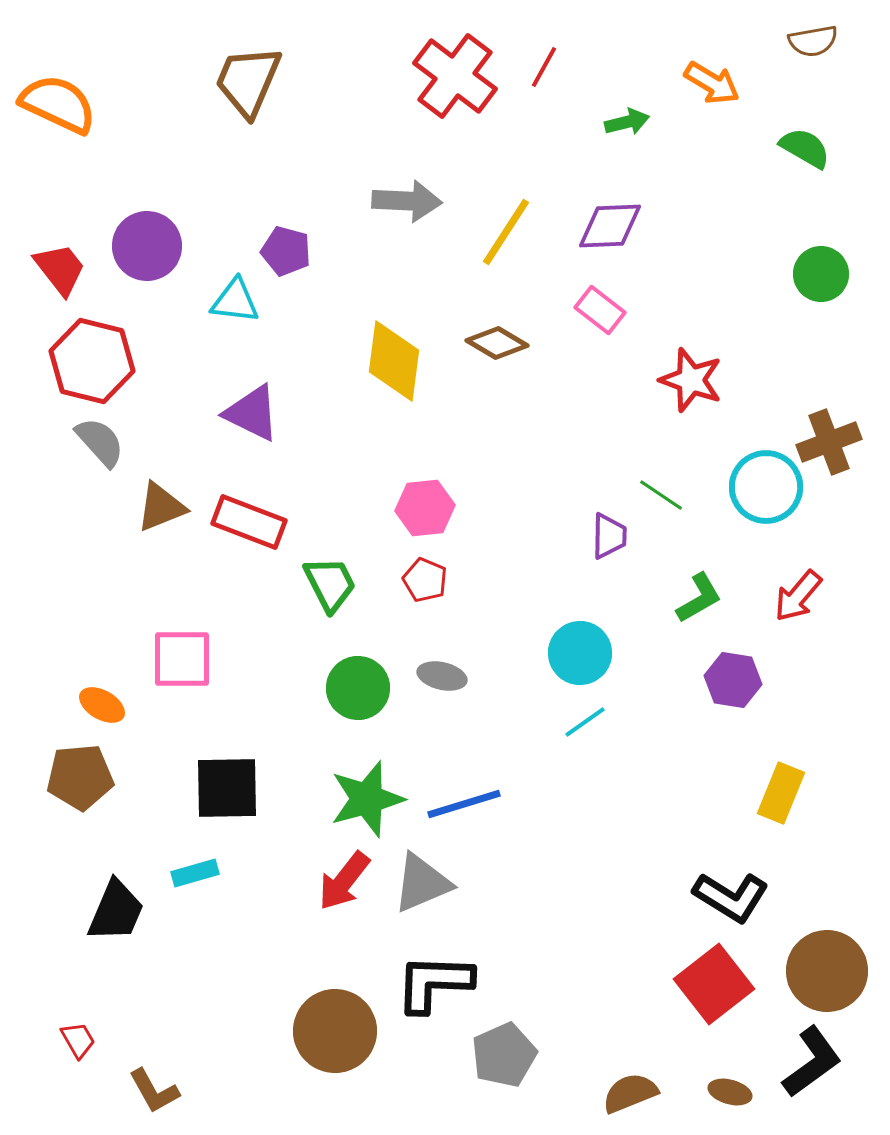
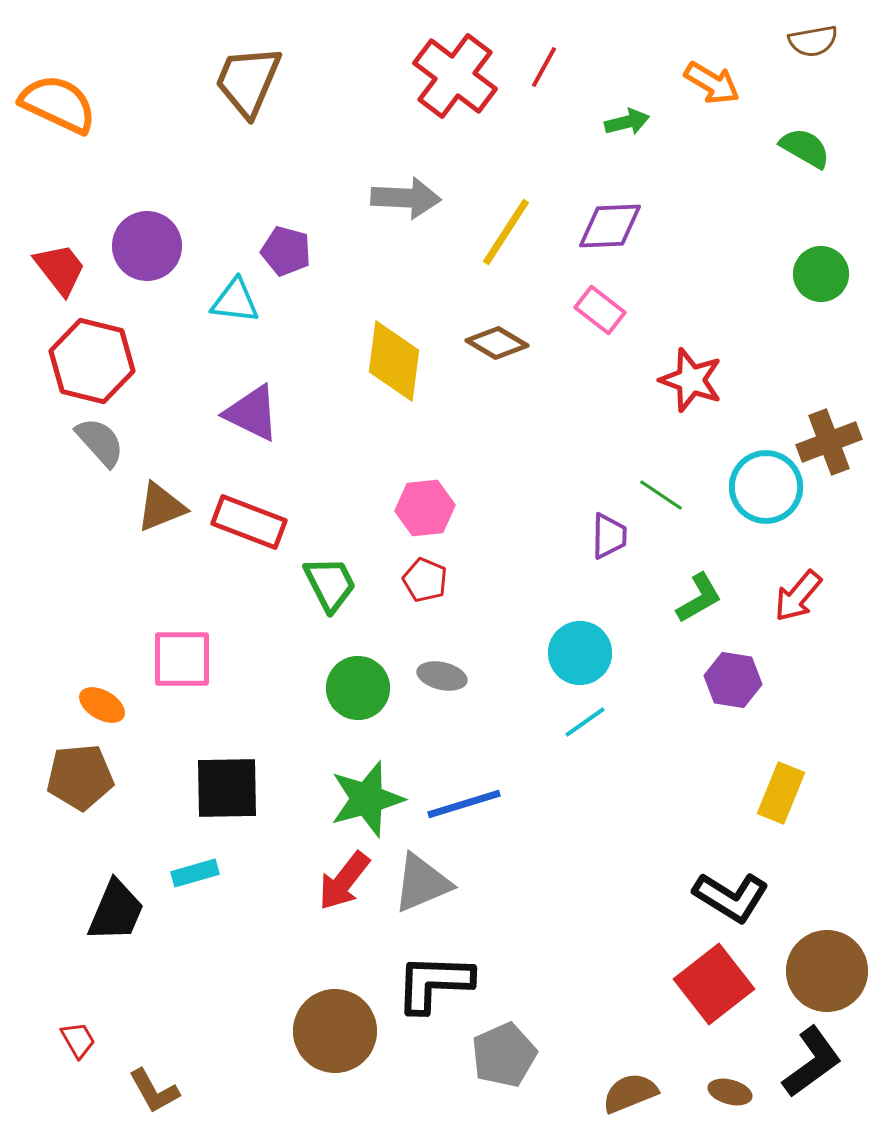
gray arrow at (407, 201): moved 1 px left, 3 px up
